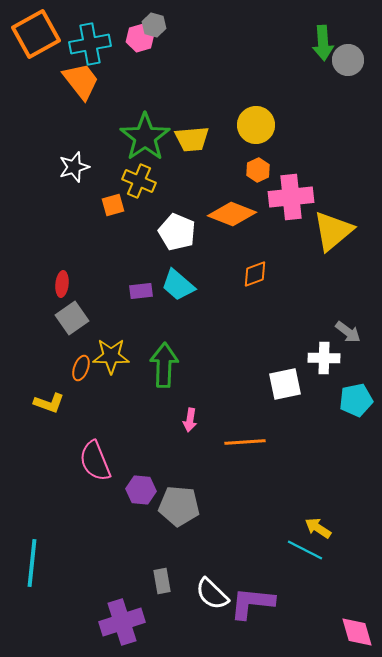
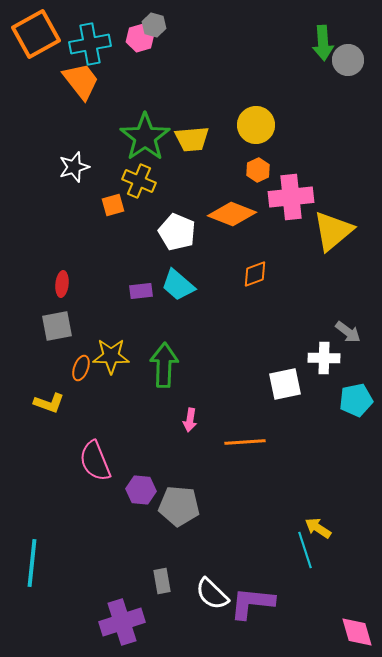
gray square at (72, 318): moved 15 px left, 8 px down; rotated 24 degrees clockwise
cyan line at (305, 550): rotated 45 degrees clockwise
